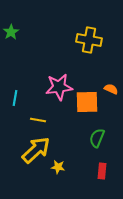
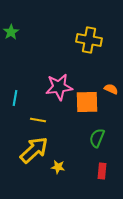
yellow arrow: moved 2 px left
